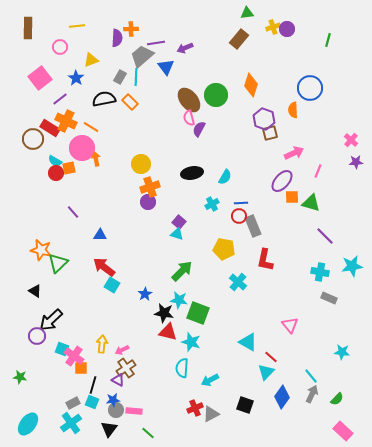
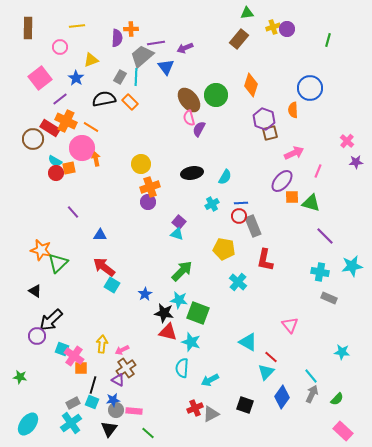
pink cross at (351, 140): moved 4 px left, 1 px down
